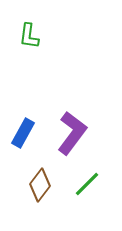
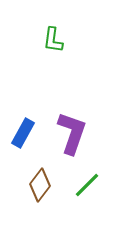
green L-shape: moved 24 px right, 4 px down
purple L-shape: rotated 18 degrees counterclockwise
green line: moved 1 px down
